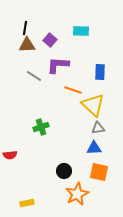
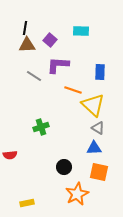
gray triangle: rotated 40 degrees clockwise
black circle: moved 4 px up
